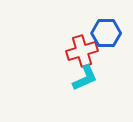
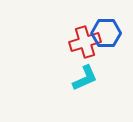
red cross: moved 3 px right, 9 px up
